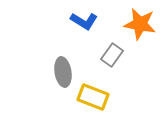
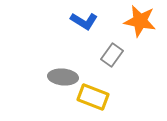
orange star: moved 3 px up
gray ellipse: moved 5 px down; rotated 76 degrees counterclockwise
